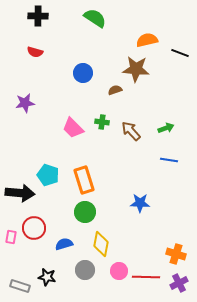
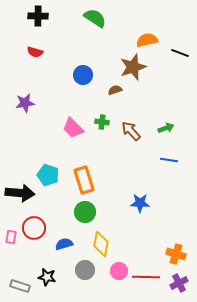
brown star: moved 3 px left, 2 px up; rotated 24 degrees counterclockwise
blue circle: moved 2 px down
